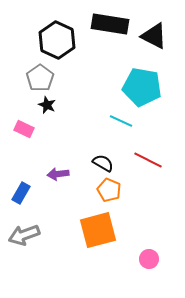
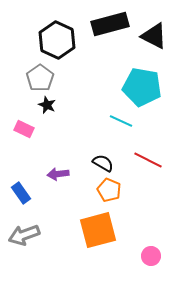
black rectangle: rotated 24 degrees counterclockwise
blue rectangle: rotated 65 degrees counterclockwise
pink circle: moved 2 px right, 3 px up
